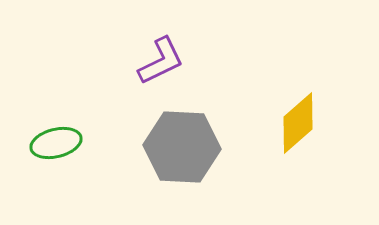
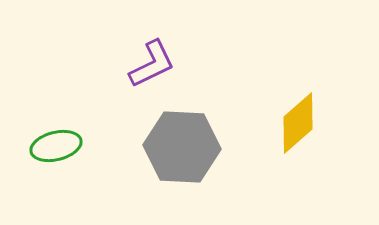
purple L-shape: moved 9 px left, 3 px down
green ellipse: moved 3 px down
